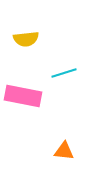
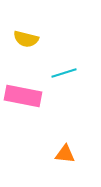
yellow semicircle: rotated 20 degrees clockwise
orange triangle: moved 1 px right, 3 px down
